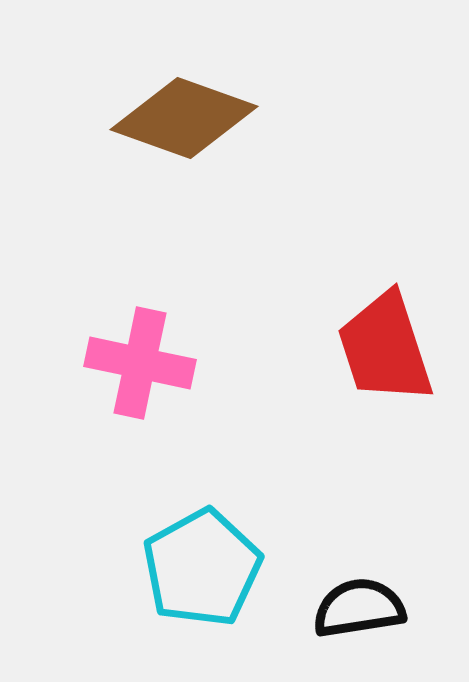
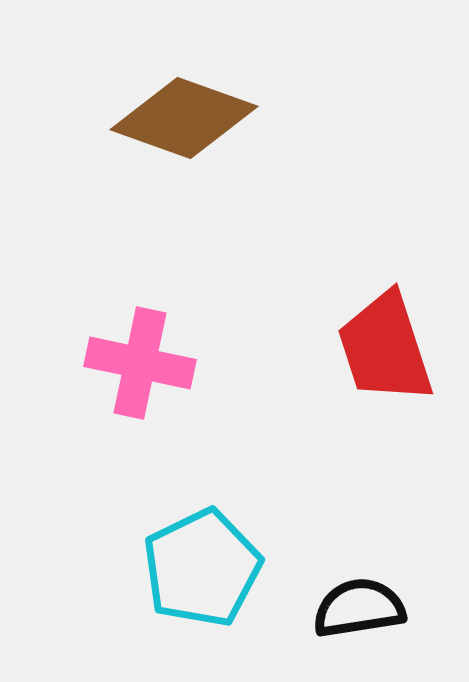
cyan pentagon: rotated 3 degrees clockwise
